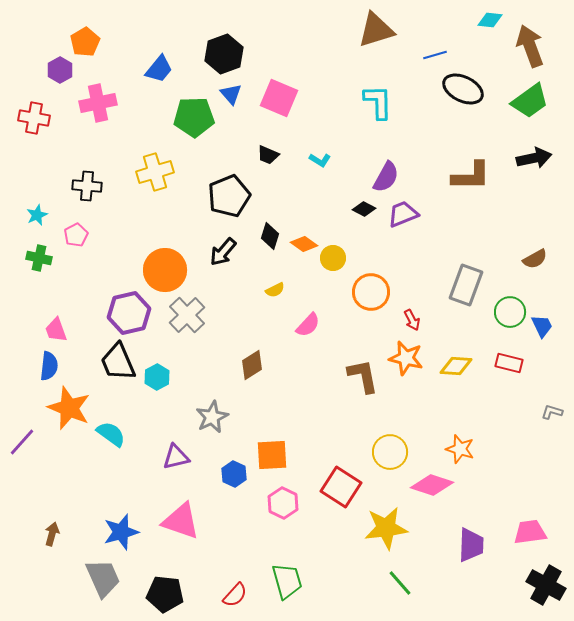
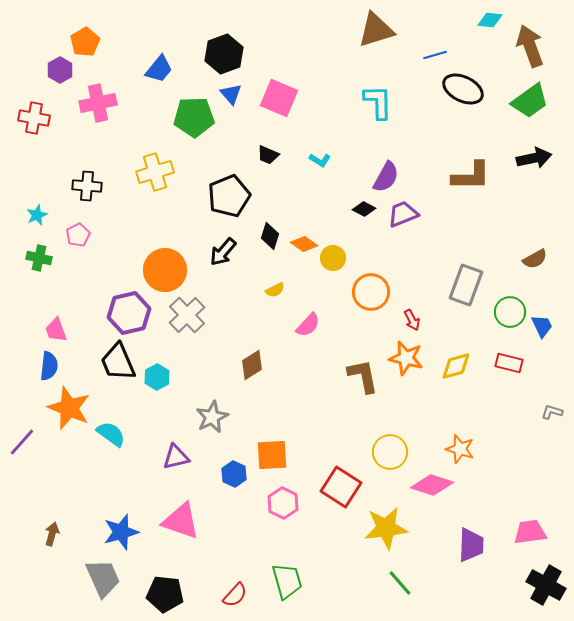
pink pentagon at (76, 235): moved 2 px right
yellow diamond at (456, 366): rotated 20 degrees counterclockwise
